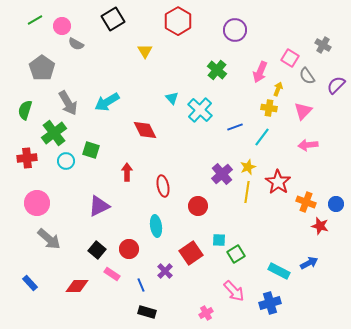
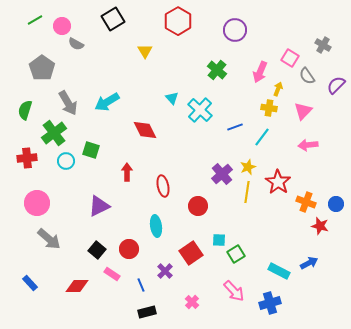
black rectangle at (147, 312): rotated 30 degrees counterclockwise
pink cross at (206, 313): moved 14 px left, 11 px up; rotated 16 degrees counterclockwise
